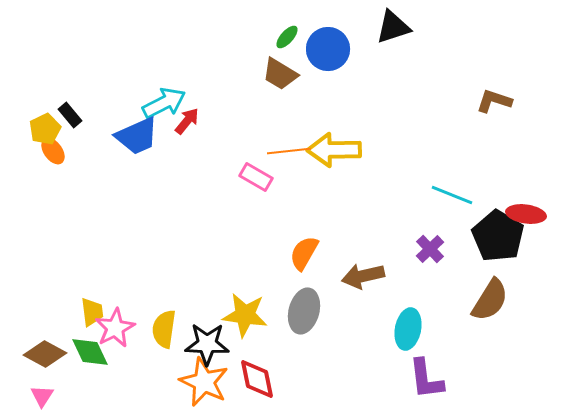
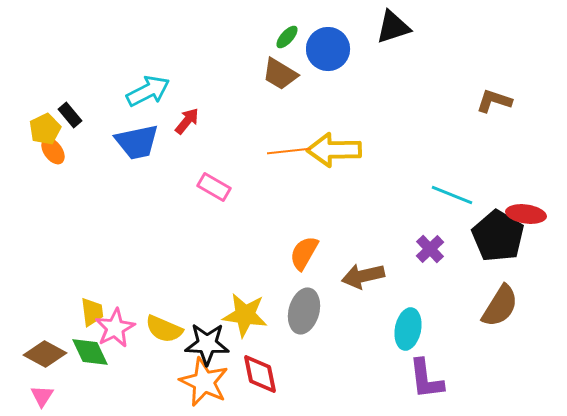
cyan arrow: moved 16 px left, 12 px up
blue trapezoid: moved 6 px down; rotated 12 degrees clockwise
pink rectangle: moved 42 px left, 10 px down
brown semicircle: moved 10 px right, 6 px down
yellow semicircle: rotated 75 degrees counterclockwise
red diamond: moved 3 px right, 5 px up
